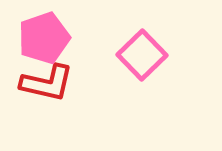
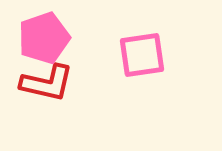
pink square: rotated 36 degrees clockwise
